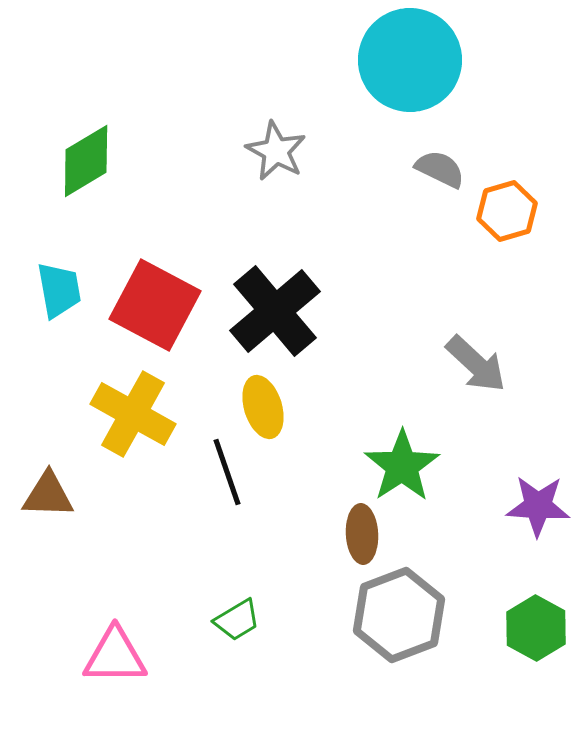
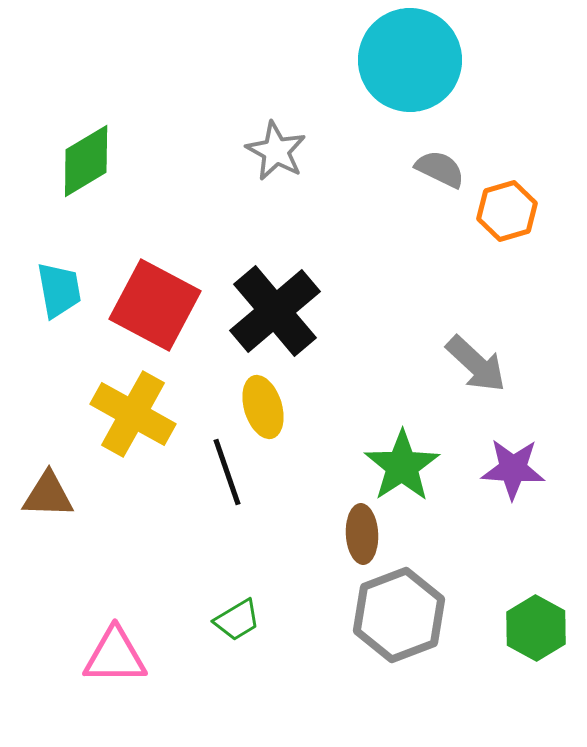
purple star: moved 25 px left, 37 px up
